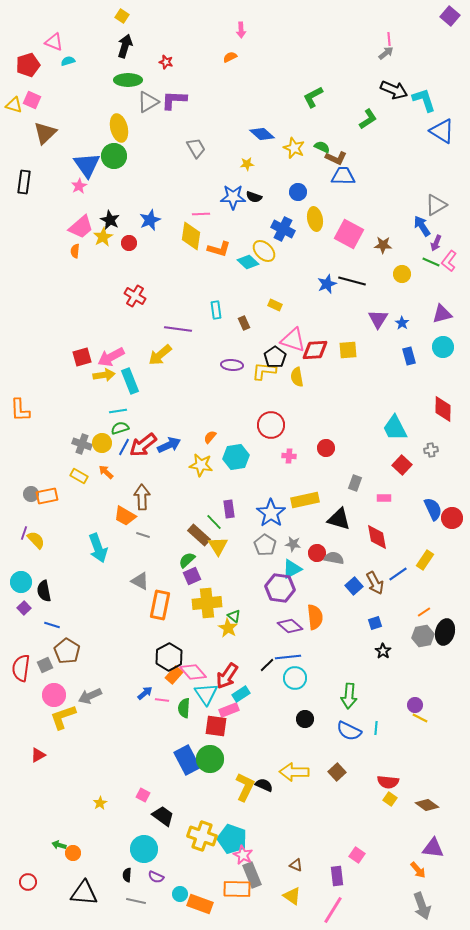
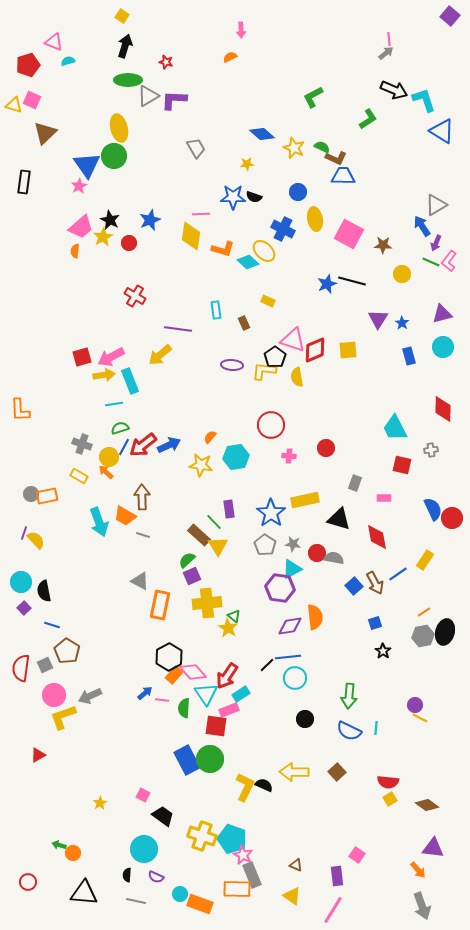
gray triangle at (148, 102): moved 6 px up
orange L-shape at (219, 249): moved 4 px right
yellow rectangle at (275, 305): moved 7 px left, 4 px up
red diamond at (315, 350): rotated 20 degrees counterclockwise
cyan line at (118, 411): moved 4 px left, 7 px up
yellow circle at (102, 443): moved 7 px right, 14 px down
red square at (402, 465): rotated 30 degrees counterclockwise
cyan arrow at (98, 548): moved 1 px right, 26 px up
purple diamond at (290, 626): rotated 50 degrees counterclockwise
yellow square at (390, 799): rotated 24 degrees clockwise
